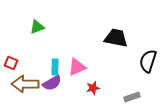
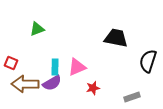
green triangle: moved 2 px down
